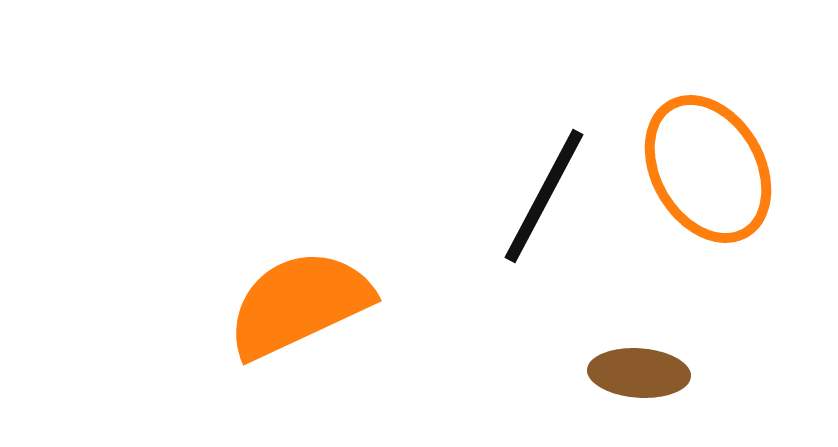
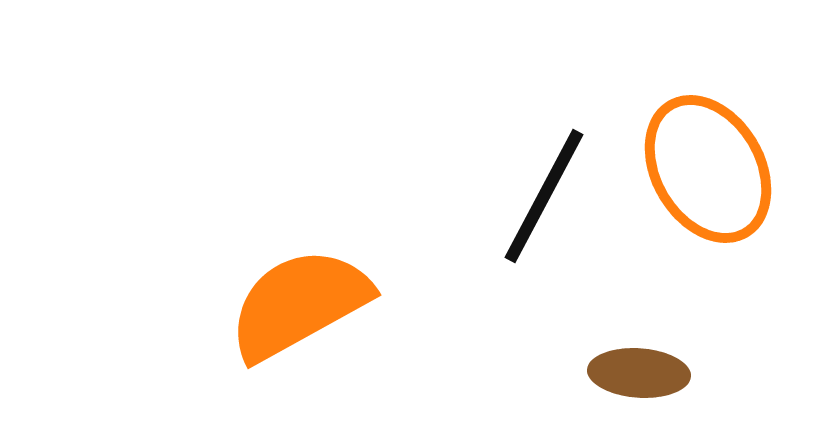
orange semicircle: rotated 4 degrees counterclockwise
